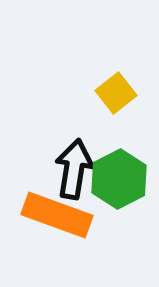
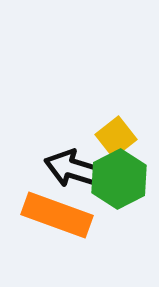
yellow square: moved 44 px down
black arrow: rotated 82 degrees counterclockwise
